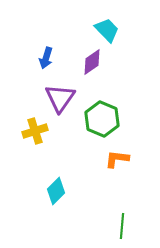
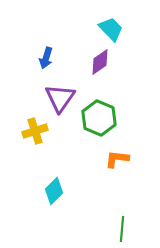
cyan trapezoid: moved 4 px right, 1 px up
purple diamond: moved 8 px right
green hexagon: moved 3 px left, 1 px up
cyan diamond: moved 2 px left
green line: moved 3 px down
